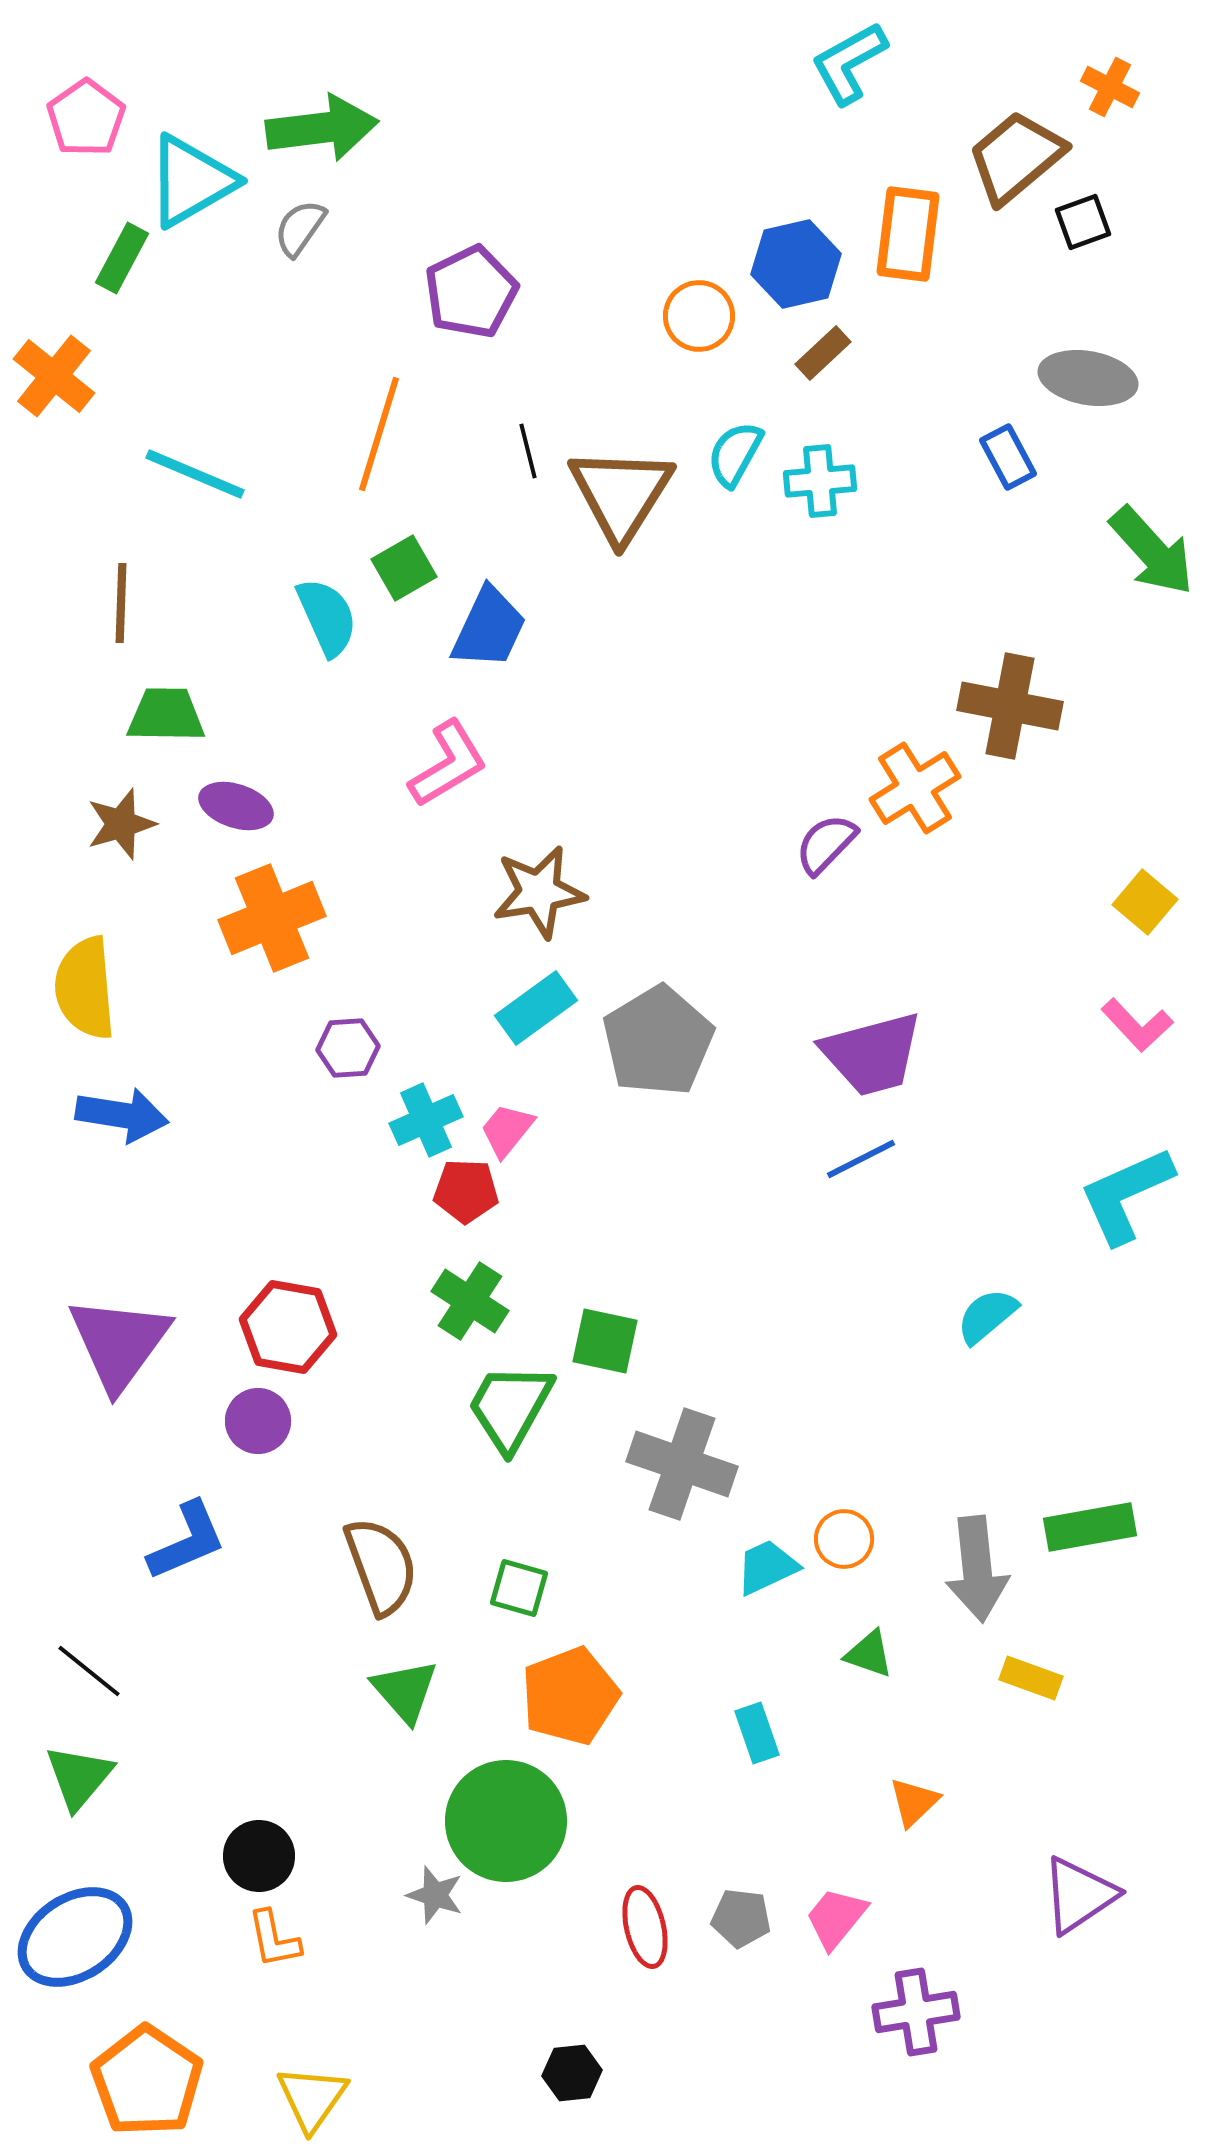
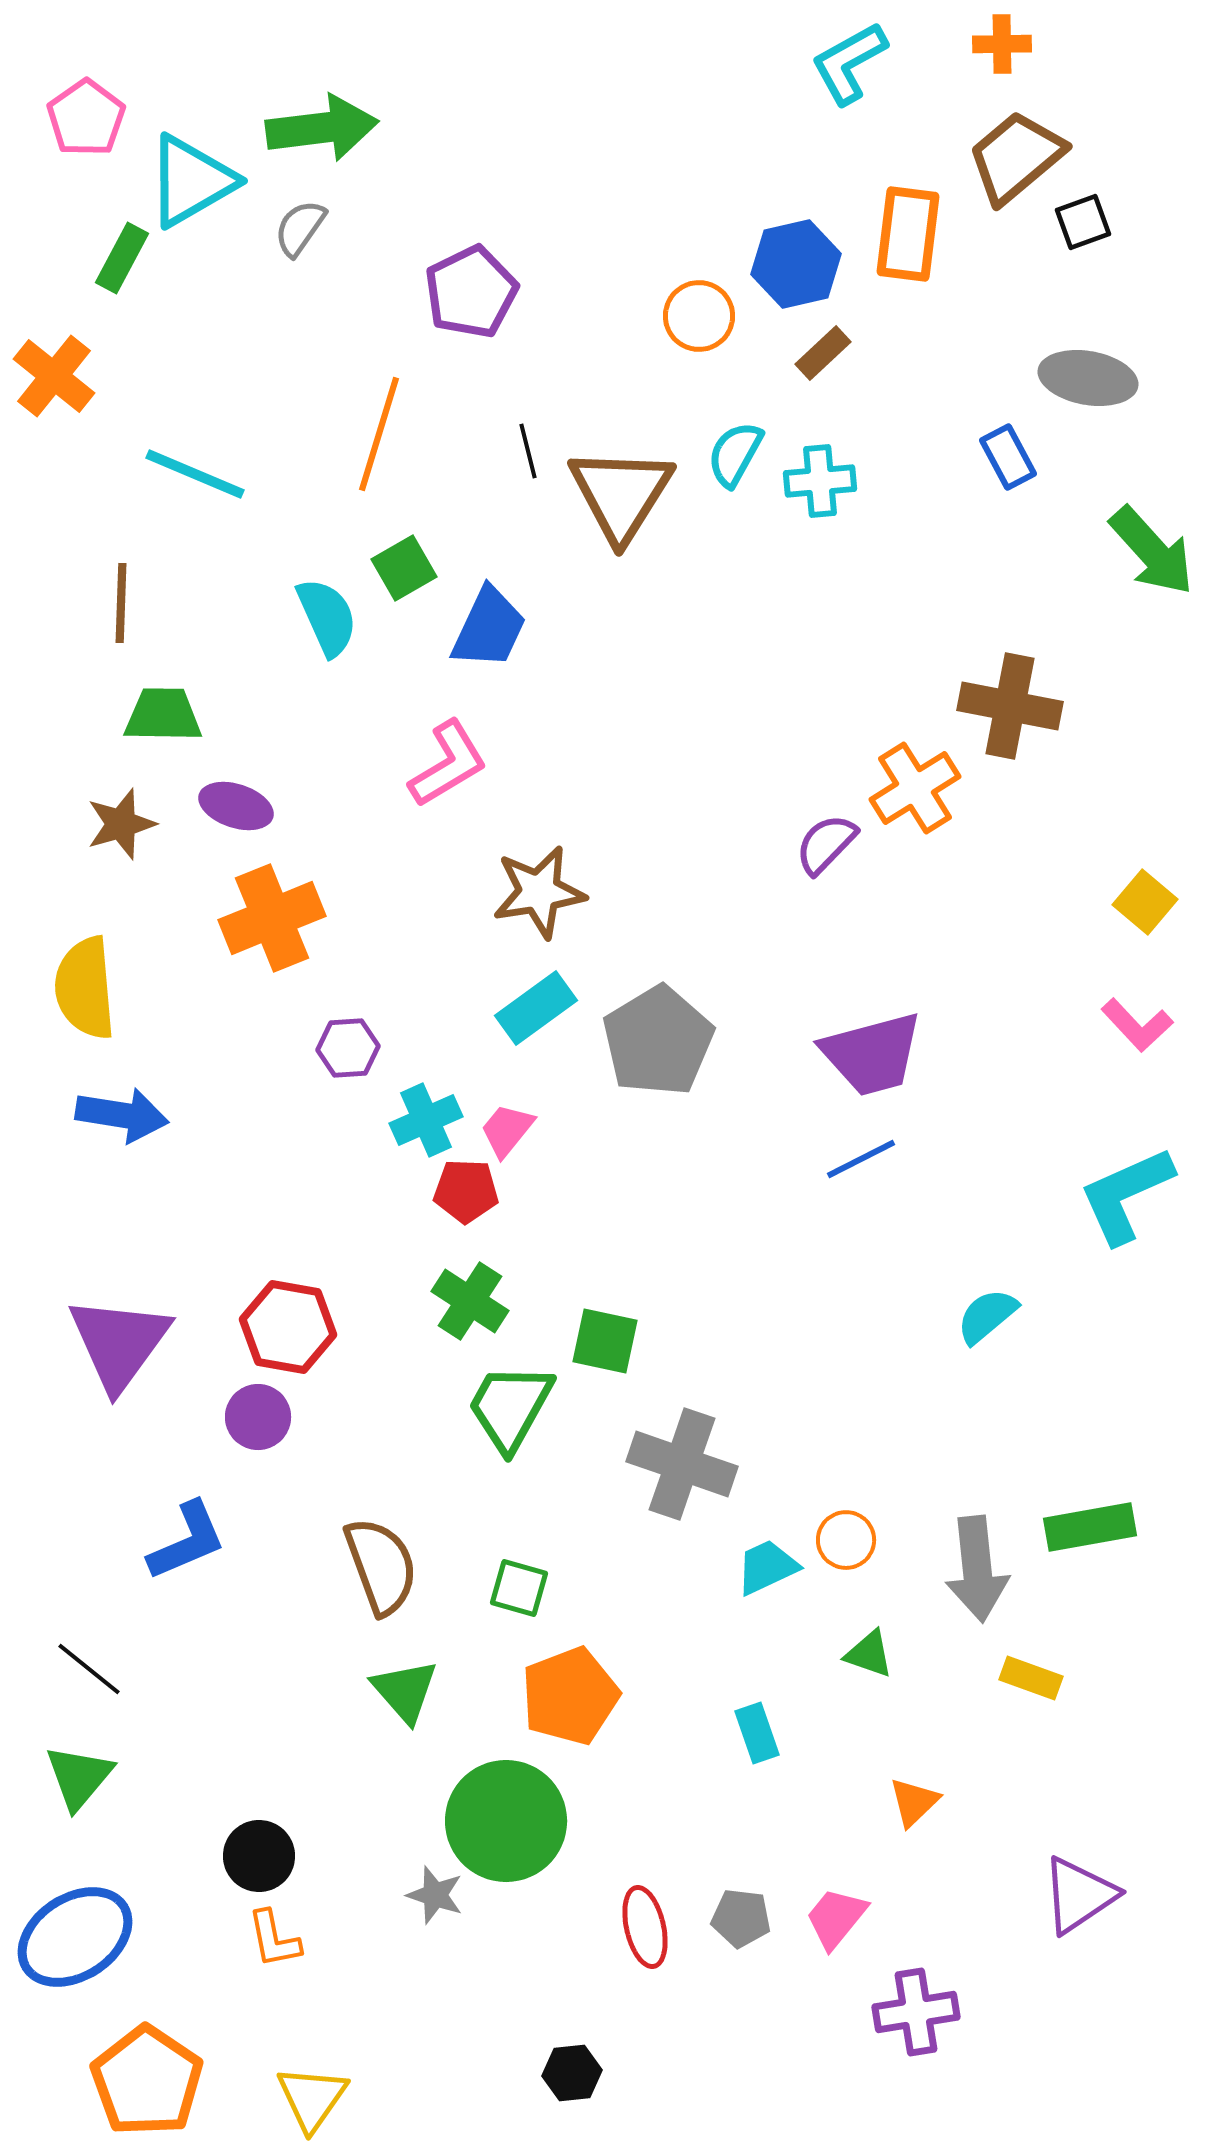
orange cross at (1110, 87): moved 108 px left, 43 px up; rotated 28 degrees counterclockwise
green trapezoid at (166, 715): moved 3 px left
purple circle at (258, 1421): moved 4 px up
orange circle at (844, 1539): moved 2 px right, 1 px down
black line at (89, 1671): moved 2 px up
